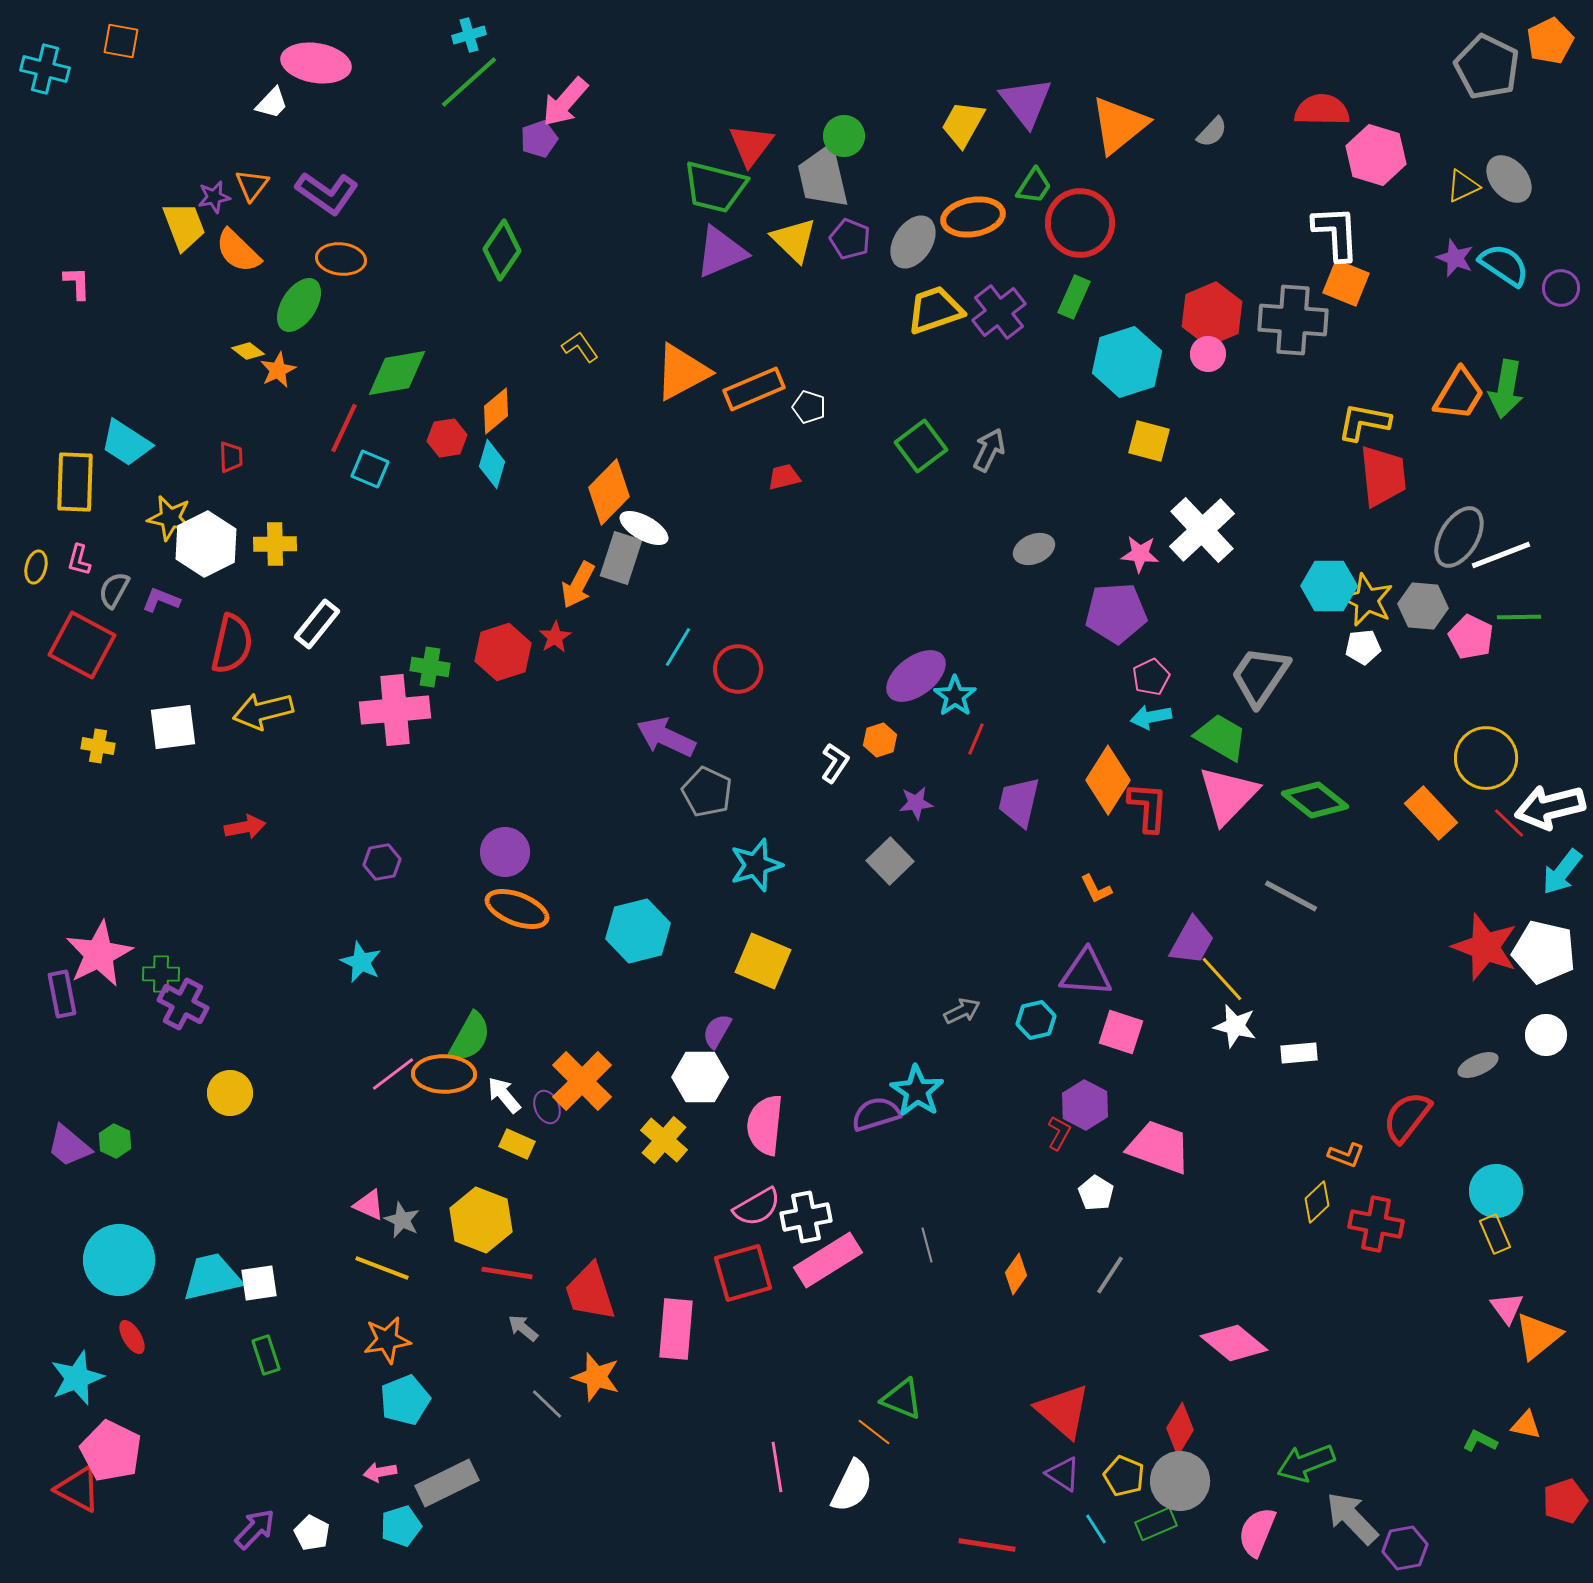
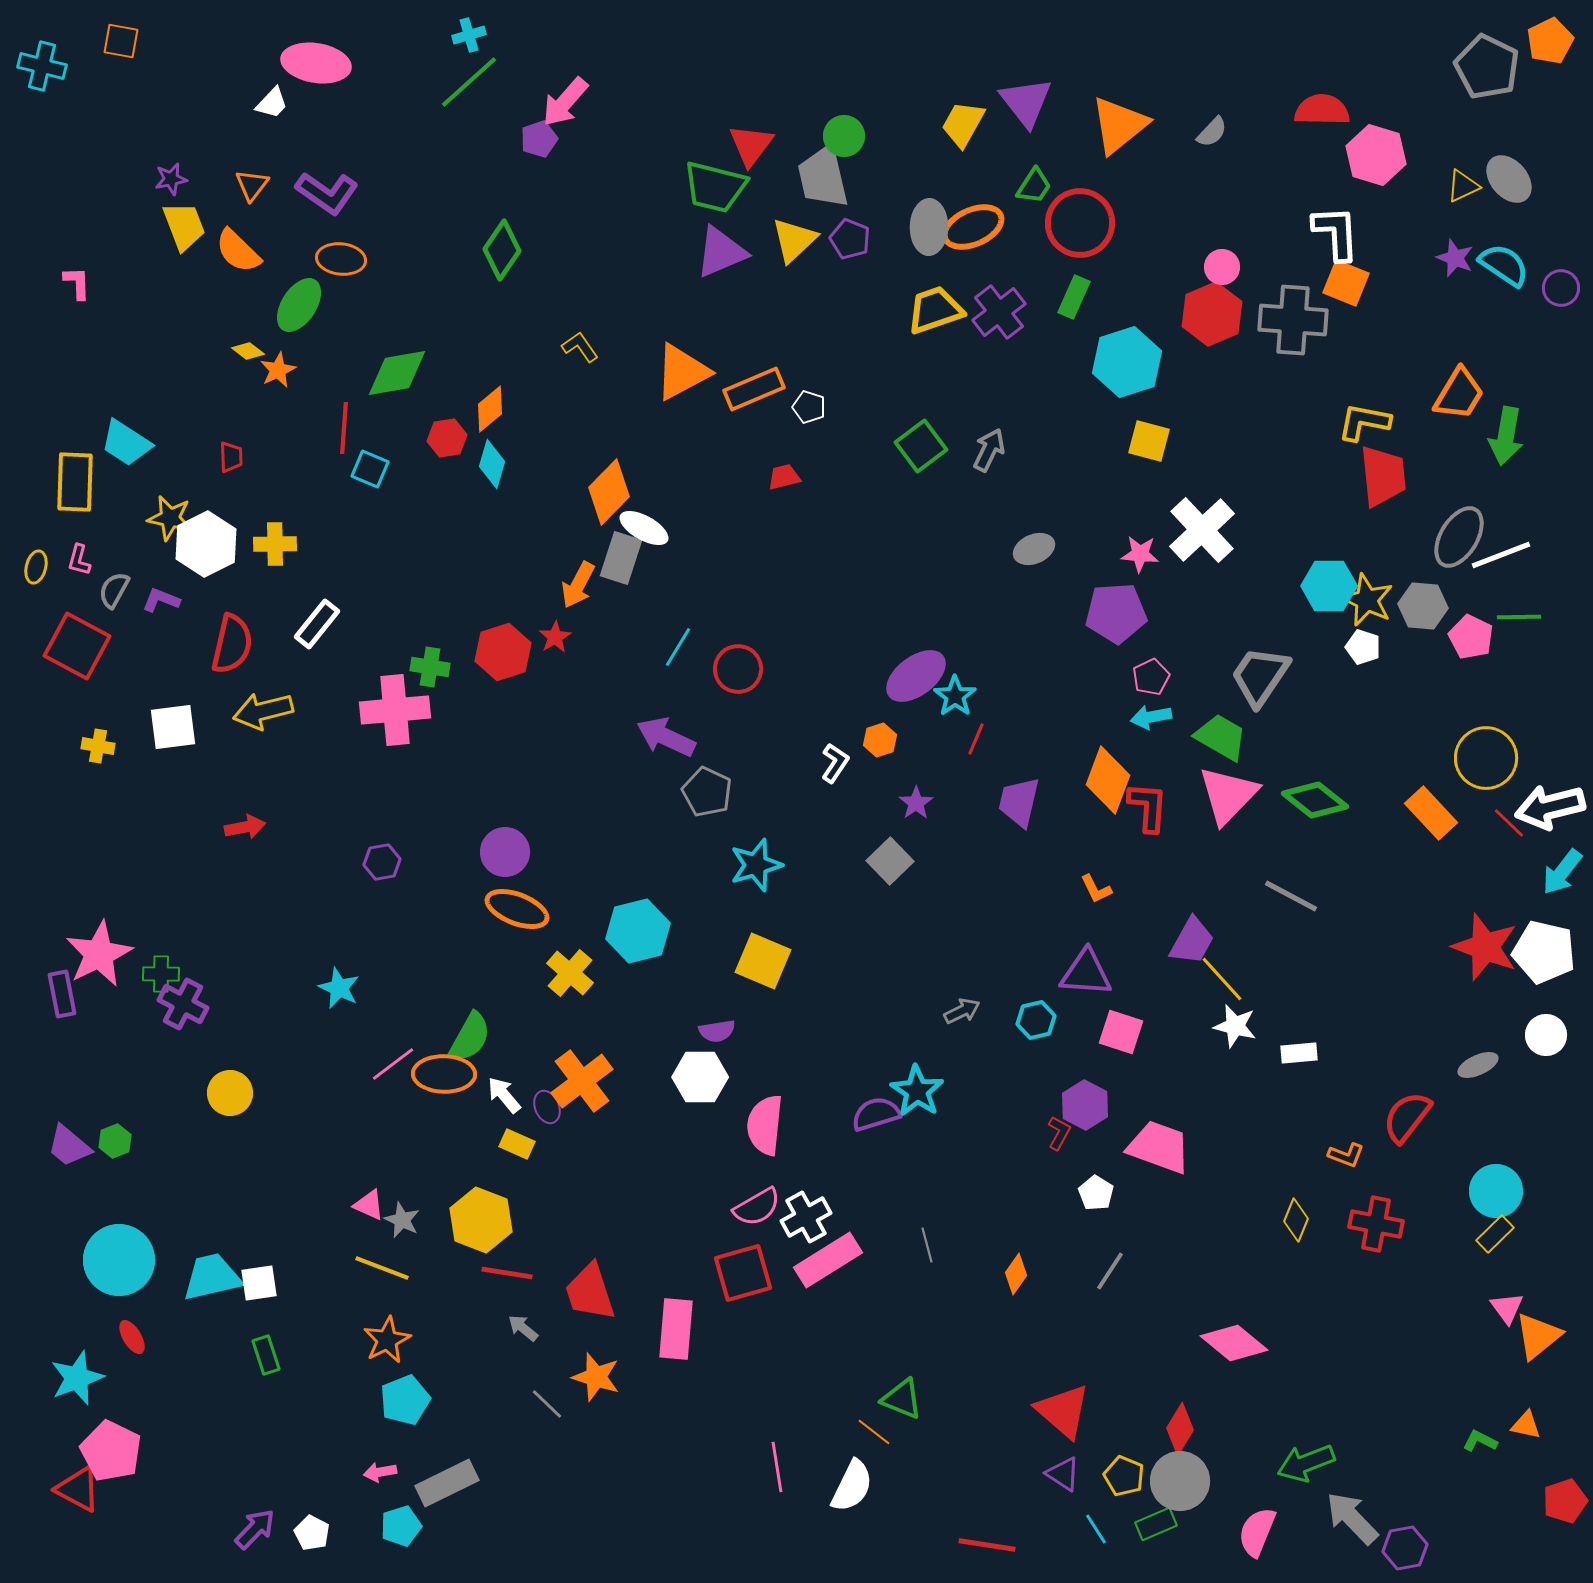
cyan cross at (45, 69): moved 3 px left, 3 px up
purple star at (214, 197): moved 43 px left, 18 px up
orange ellipse at (973, 217): moved 10 px down; rotated 14 degrees counterclockwise
yellow triangle at (794, 240): rotated 33 degrees clockwise
gray ellipse at (913, 242): moved 16 px right, 15 px up; rotated 32 degrees counterclockwise
pink circle at (1208, 354): moved 14 px right, 87 px up
green arrow at (1506, 389): moved 47 px down
orange diamond at (496, 411): moved 6 px left, 2 px up
red line at (344, 428): rotated 21 degrees counterclockwise
red square at (82, 645): moved 5 px left, 1 px down
white pentagon at (1363, 647): rotated 24 degrees clockwise
orange diamond at (1108, 780): rotated 12 degrees counterclockwise
purple star at (916, 803): rotated 28 degrees counterclockwise
cyan star at (361, 962): moved 22 px left, 26 px down
purple semicircle at (717, 1031): rotated 129 degrees counterclockwise
pink line at (393, 1074): moved 10 px up
orange cross at (582, 1081): rotated 8 degrees clockwise
yellow cross at (664, 1140): moved 94 px left, 167 px up
green hexagon at (115, 1141): rotated 12 degrees clockwise
yellow diamond at (1317, 1202): moved 21 px left, 18 px down; rotated 24 degrees counterclockwise
white cross at (806, 1217): rotated 18 degrees counterclockwise
yellow rectangle at (1495, 1234): rotated 69 degrees clockwise
gray line at (1110, 1275): moved 4 px up
orange star at (387, 1340): rotated 18 degrees counterclockwise
